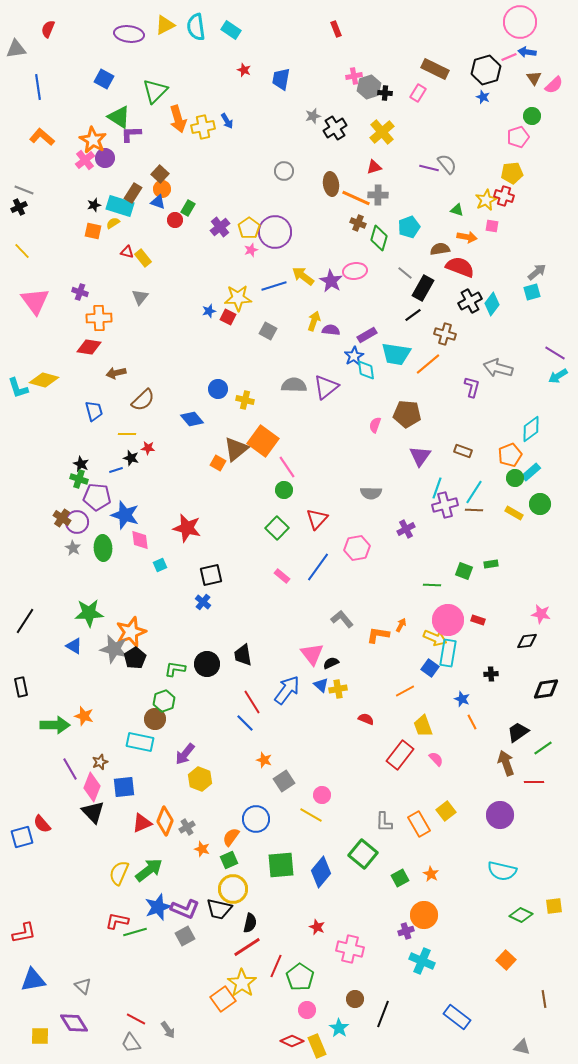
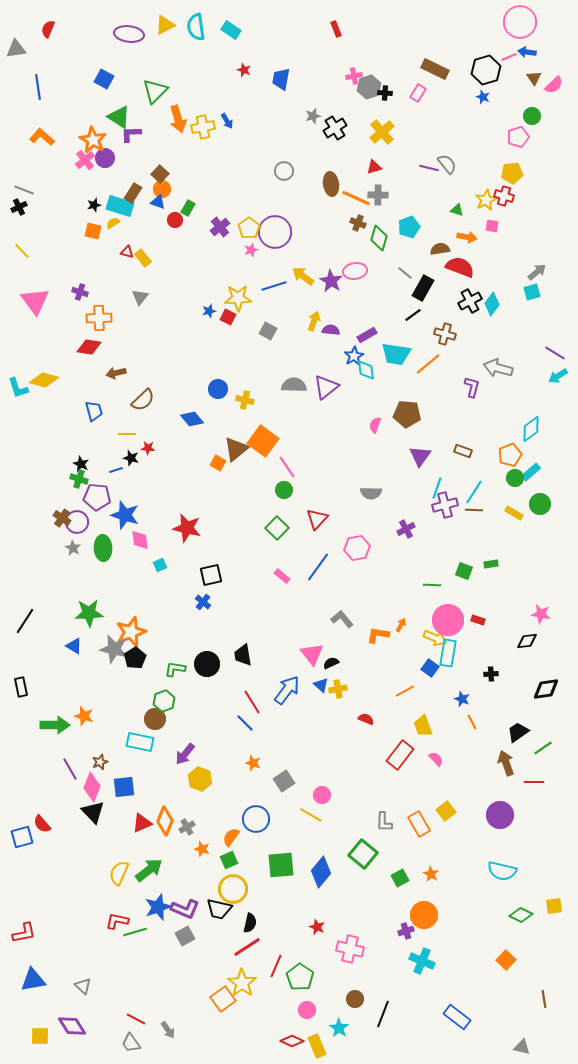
orange star at (264, 760): moved 11 px left, 3 px down
purple diamond at (74, 1023): moved 2 px left, 3 px down
